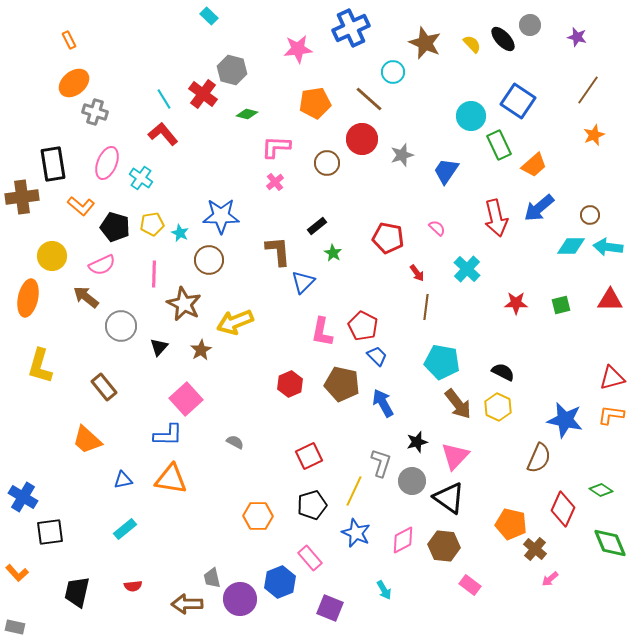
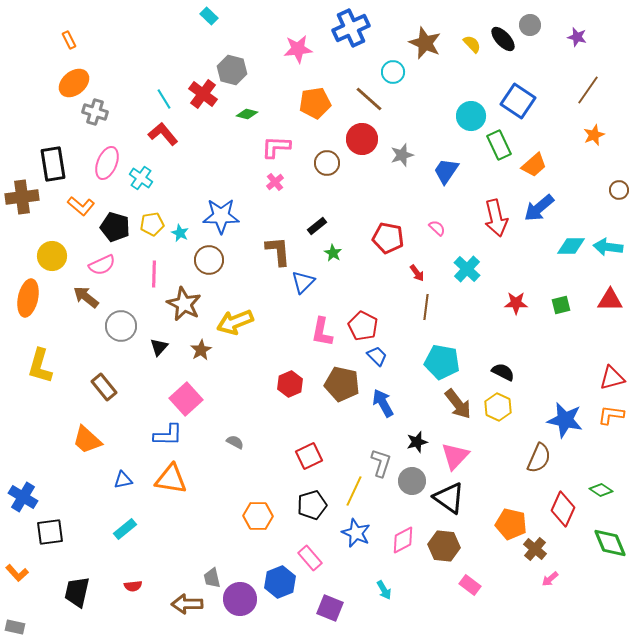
brown circle at (590, 215): moved 29 px right, 25 px up
